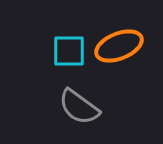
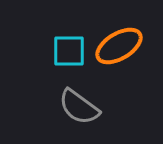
orange ellipse: rotated 9 degrees counterclockwise
